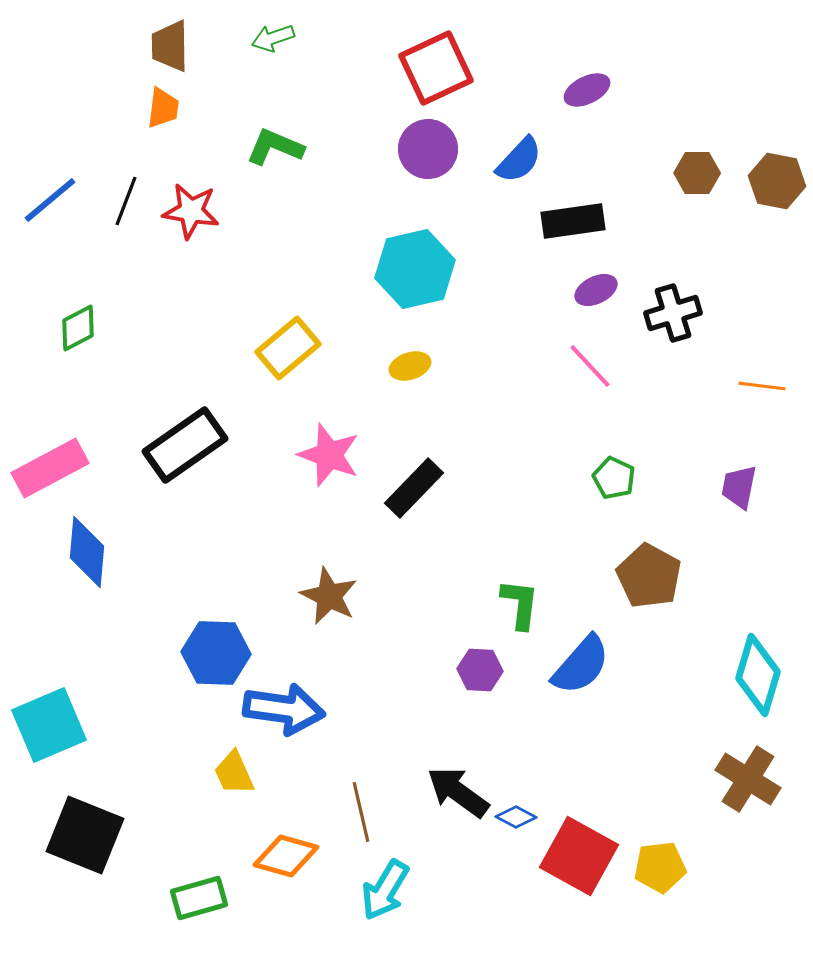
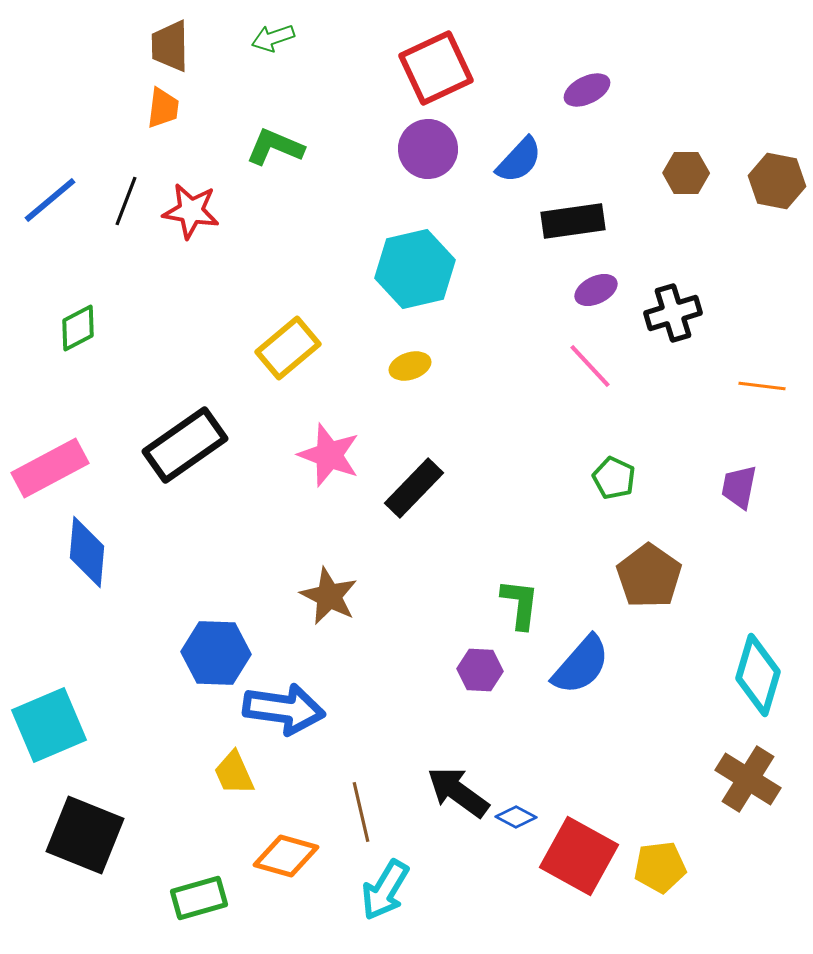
brown hexagon at (697, 173): moved 11 px left
brown pentagon at (649, 576): rotated 6 degrees clockwise
